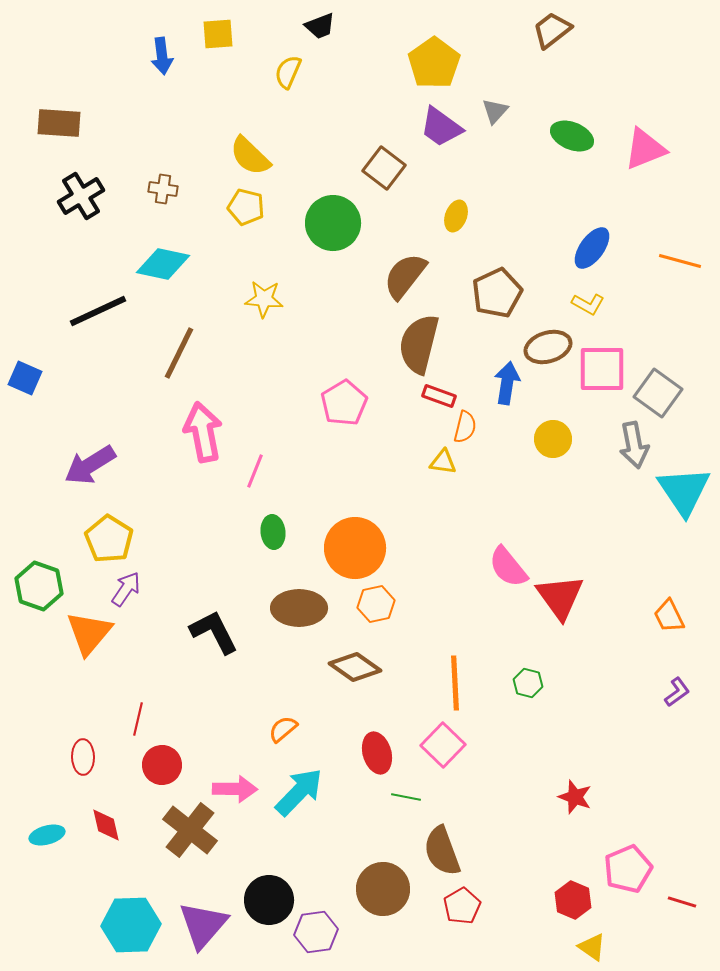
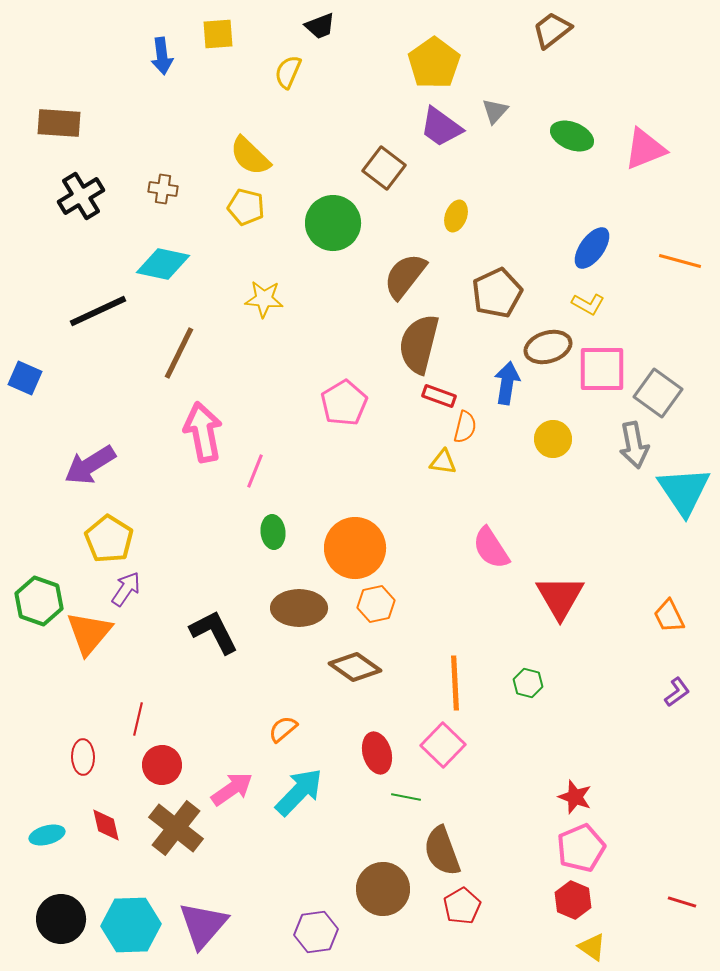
pink semicircle at (508, 567): moved 17 px left, 19 px up; rotated 6 degrees clockwise
green hexagon at (39, 586): moved 15 px down
red triangle at (560, 597): rotated 6 degrees clockwise
pink arrow at (235, 789): moved 3 px left; rotated 36 degrees counterclockwise
brown cross at (190, 830): moved 14 px left, 2 px up
pink pentagon at (628, 869): moved 47 px left, 21 px up
black circle at (269, 900): moved 208 px left, 19 px down
